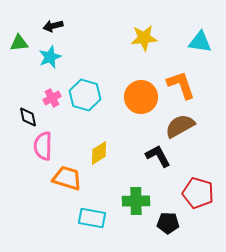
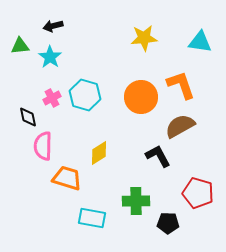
green triangle: moved 1 px right, 3 px down
cyan star: rotated 15 degrees counterclockwise
